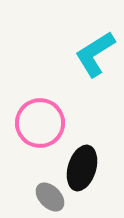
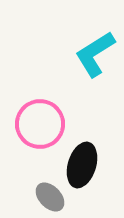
pink circle: moved 1 px down
black ellipse: moved 3 px up
